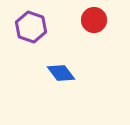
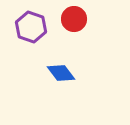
red circle: moved 20 px left, 1 px up
